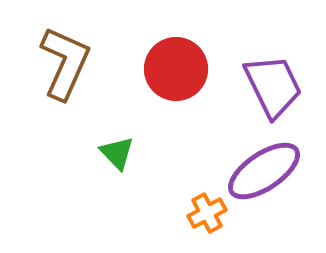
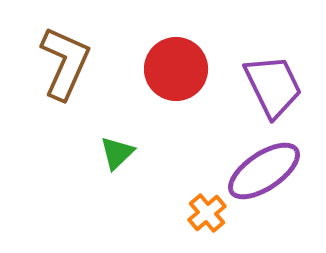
green triangle: rotated 30 degrees clockwise
orange cross: rotated 12 degrees counterclockwise
